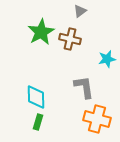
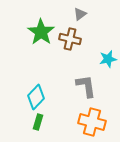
gray triangle: moved 3 px down
green star: rotated 8 degrees counterclockwise
cyan star: moved 1 px right
gray L-shape: moved 2 px right, 1 px up
cyan diamond: rotated 45 degrees clockwise
orange cross: moved 5 px left, 3 px down
